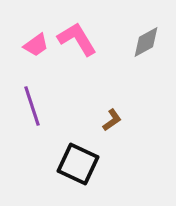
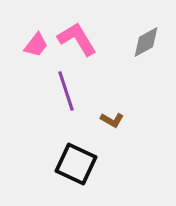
pink trapezoid: rotated 16 degrees counterclockwise
purple line: moved 34 px right, 15 px up
brown L-shape: rotated 65 degrees clockwise
black square: moved 2 px left
